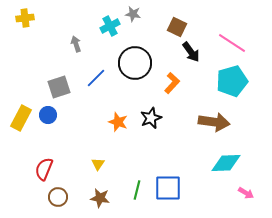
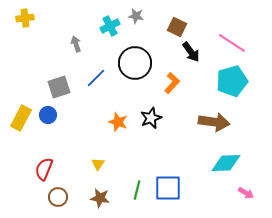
gray star: moved 3 px right, 2 px down
